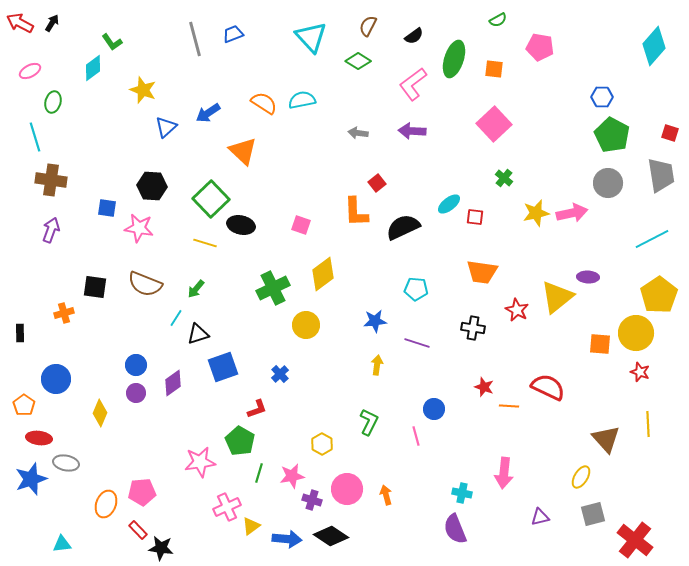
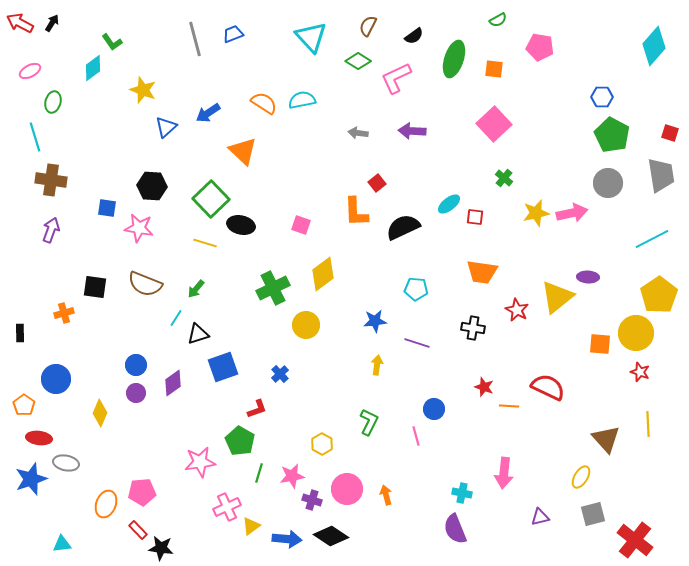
pink L-shape at (413, 84): moved 17 px left, 6 px up; rotated 12 degrees clockwise
